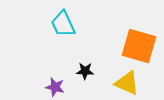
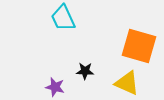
cyan trapezoid: moved 6 px up
